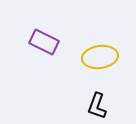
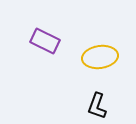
purple rectangle: moved 1 px right, 1 px up
